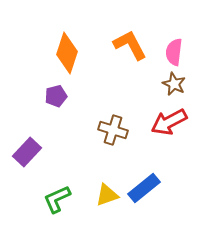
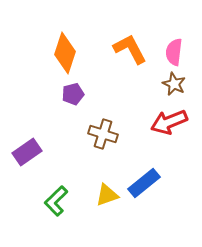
orange L-shape: moved 4 px down
orange diamond: moved 2 px left
purple pentagon: moved 17 px right, 2 px up
red arrow: rotated 6 degrees clockwise
brown cross: moved 10 px left, 4 px down
purple rectangle: rotated 12 degrees clockwise
blue rectangle: moved 5 px up
green L-shape: moved 1 px left, 2 px down; rotated 20 degrees counterclockwise
